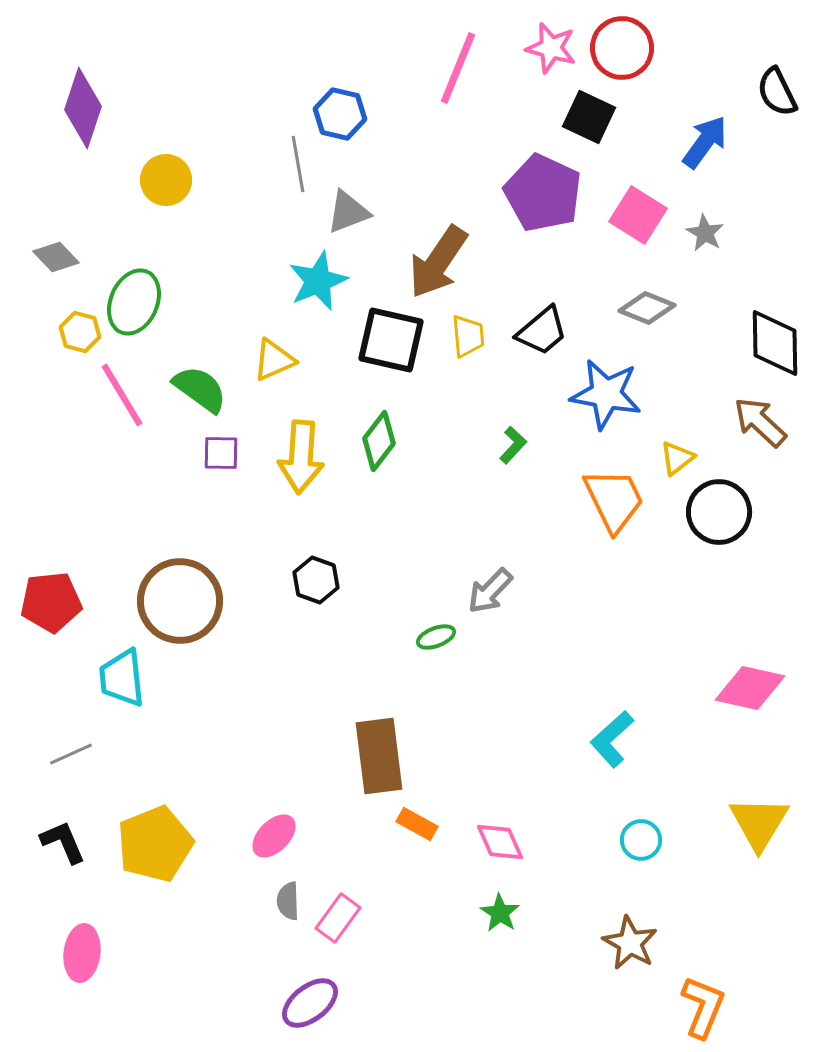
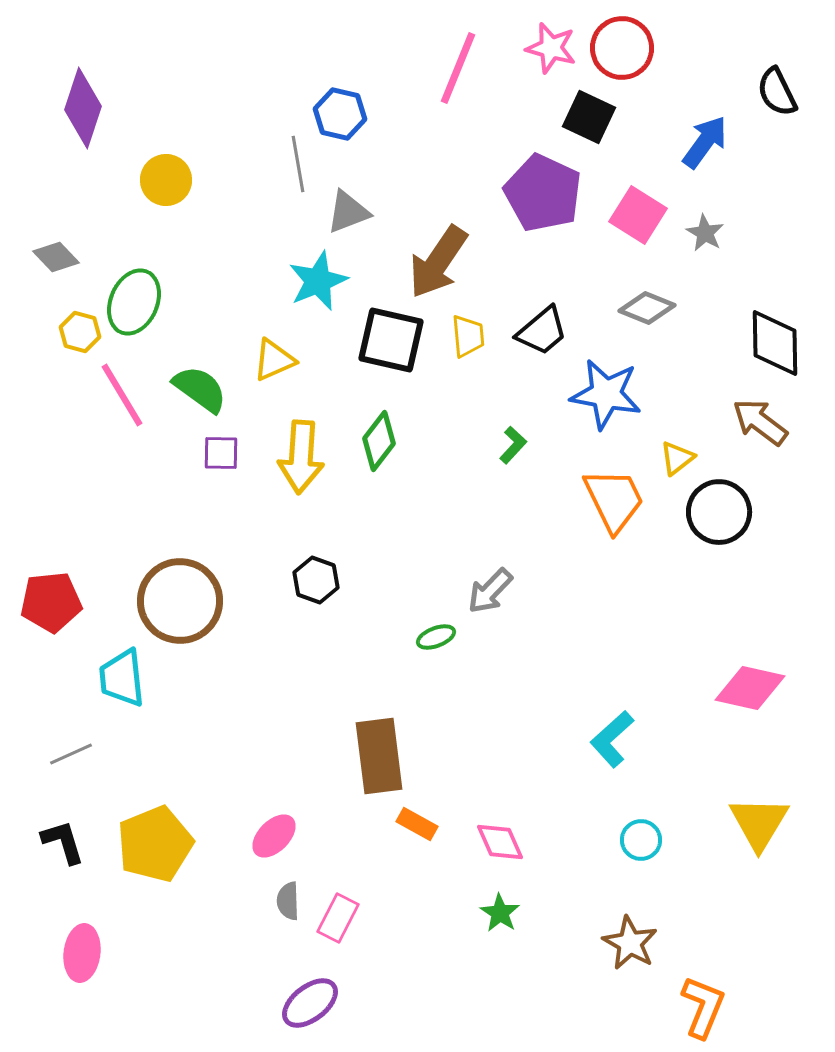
brown arrow at (760, 422): rotated 6 degrees counterclockwise
black L-shape at (63, 842): rotated 6 degrees clockwise
pink rectangle at (338, 918): rotated 9 degrees counterclockwise
